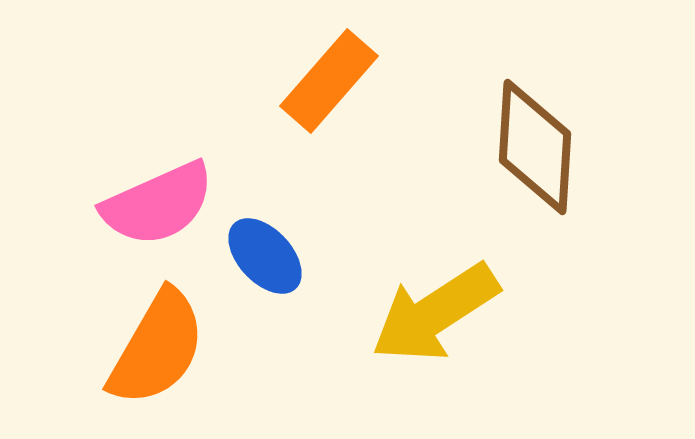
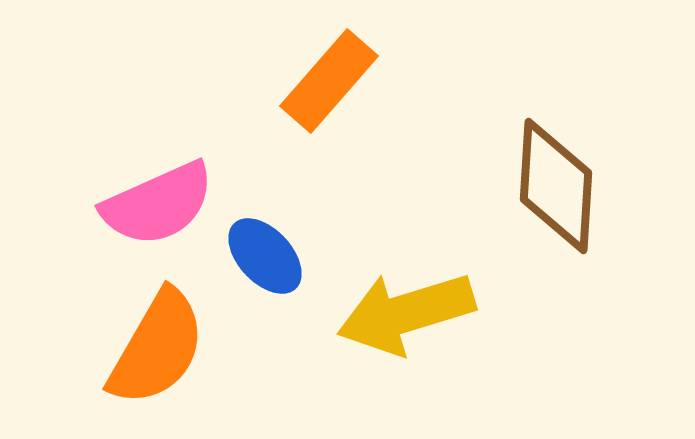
brown diamond: moved 21 px right, 39 px down
yellow arrow: moved 29 px left; rotated 16 degrees clockwise
